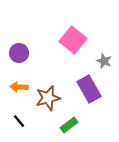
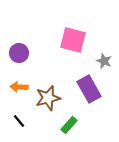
pink square: rotated 24 degrees counterclockwise
green rectangle: rotated 12 degrees counterclockwise
